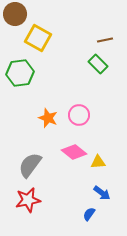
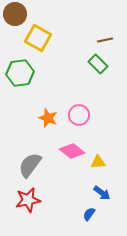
pink diamond: moved 2 px left, 1 px up
